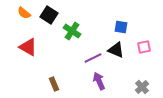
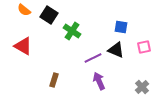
orange semicircle: moved 3 px up
red triangle: moved 5 px left, 1 px up
brown rectangle: moved 4 px up; rotated 40 degrees clockwise
